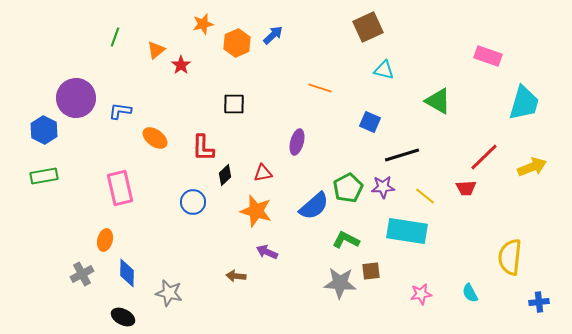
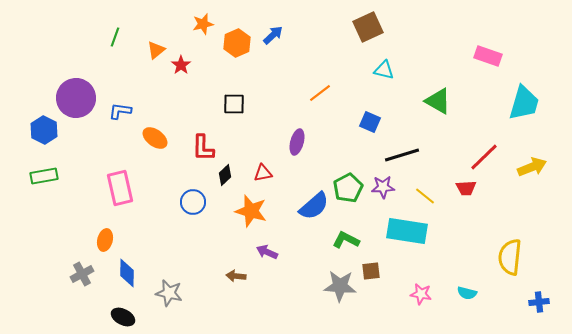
orange line at (320, 88): moved 5 px down; rotated 55 degrees counterclockwise
orange star at (256, 211): moved 5 px left
gray star at (340, 283): moved 3 px down
cyan semicircle at (470, 293): moved 3 px left; rotated 48 degrees counterclockwise
pink star at (421, 294): rotated 20 degrees clockwise
